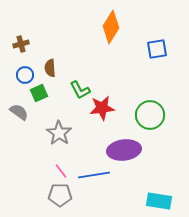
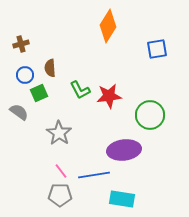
orange diamond: moved 3 px left, 1 px up
red star: moved 7 px right, 12 px up
cyan rectangle: moved 37 px left, 2 px up
